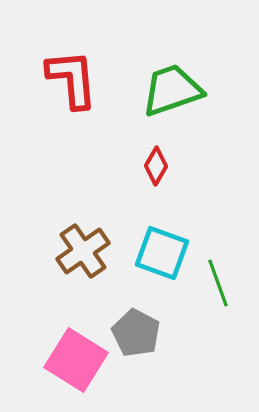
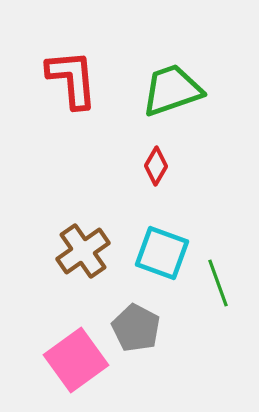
gray pentagon: moved 5 px up
pink square: rotated 22 degrees clockwise
